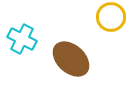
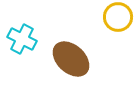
yellow circle: moved 7 px right
